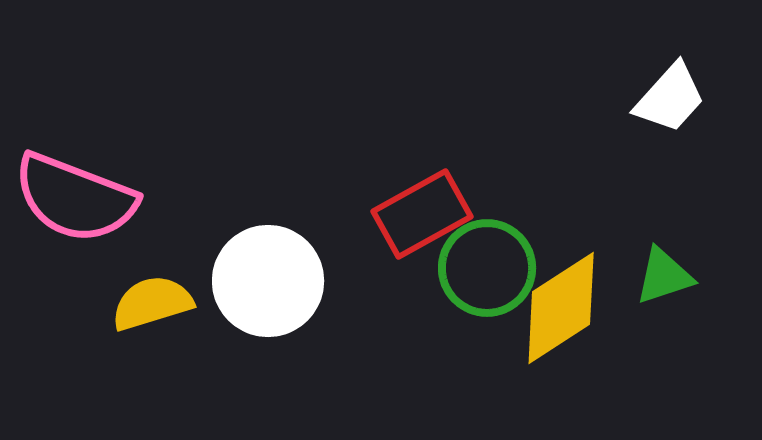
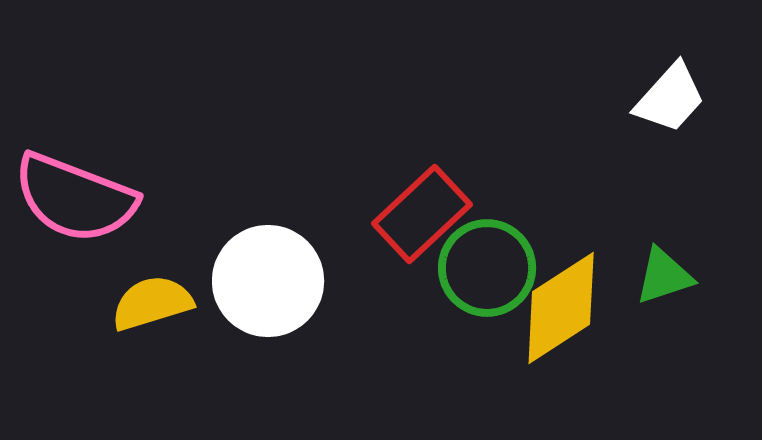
red rectangle: rotated 14 degrees counterclockwise
